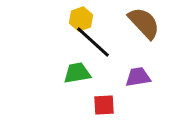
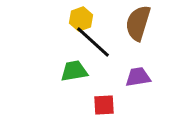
brown semicircle: moved 6 px left; rotated 120 degrees counterclockwise
green trapezoid: moved 3 px left, 2 px up
